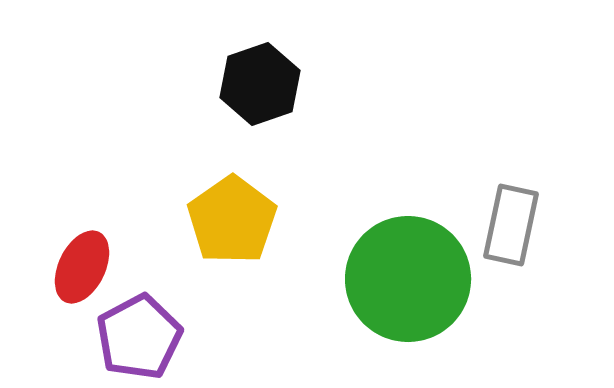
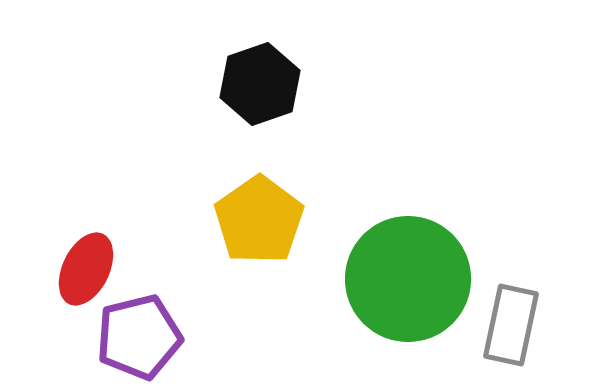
yellow pentagon: moved 27 px right
gray rectangle: moved 100 px down
red ellipse: moved 4 px right, 2 px down
purple pentagon: rotated 14 degrees clockwise
